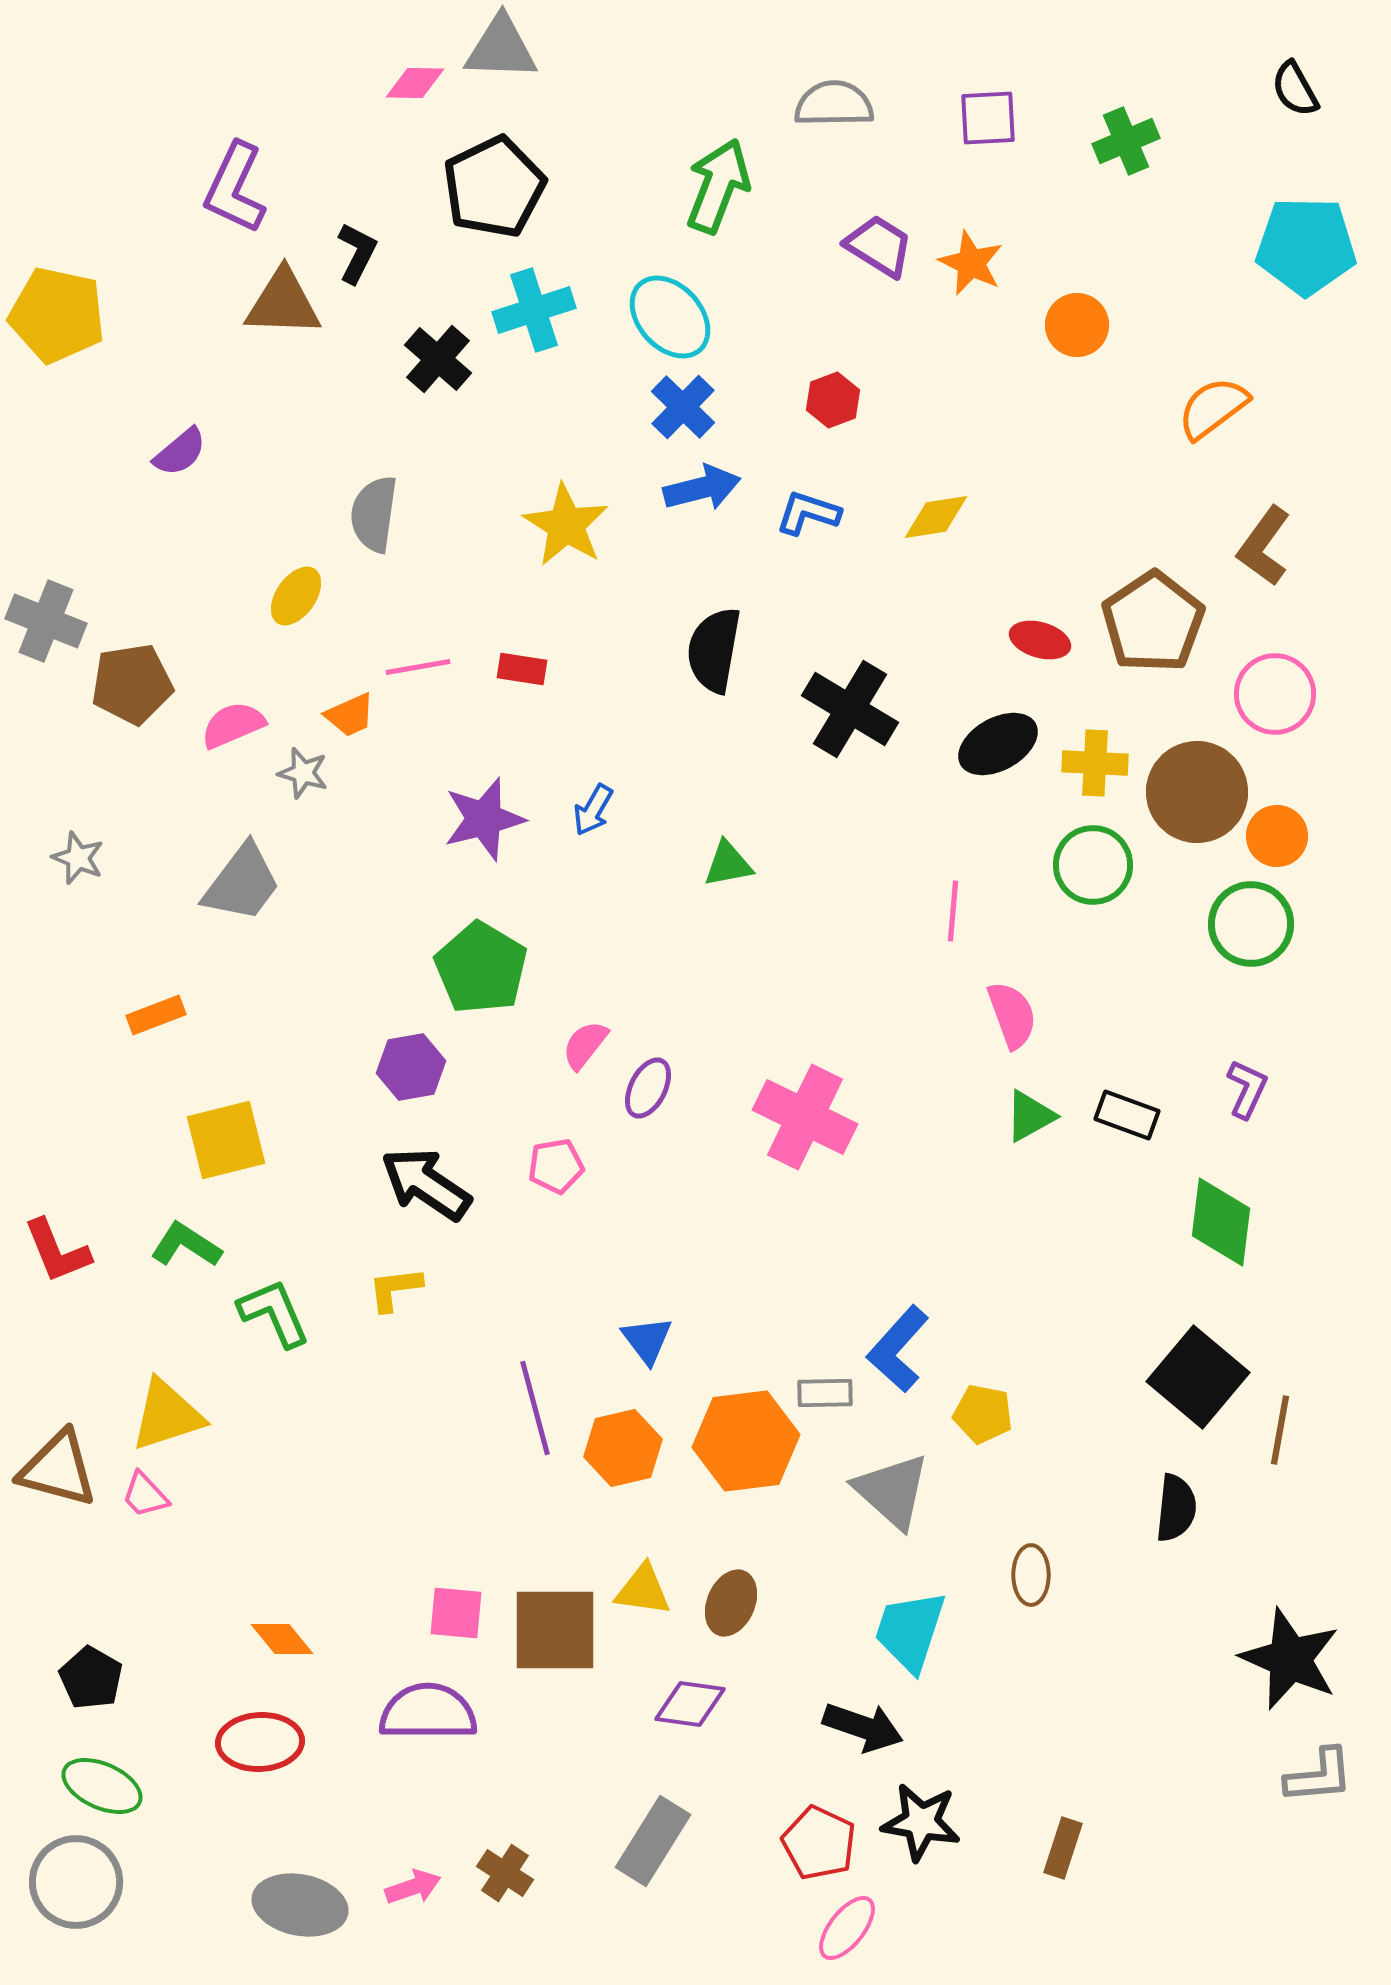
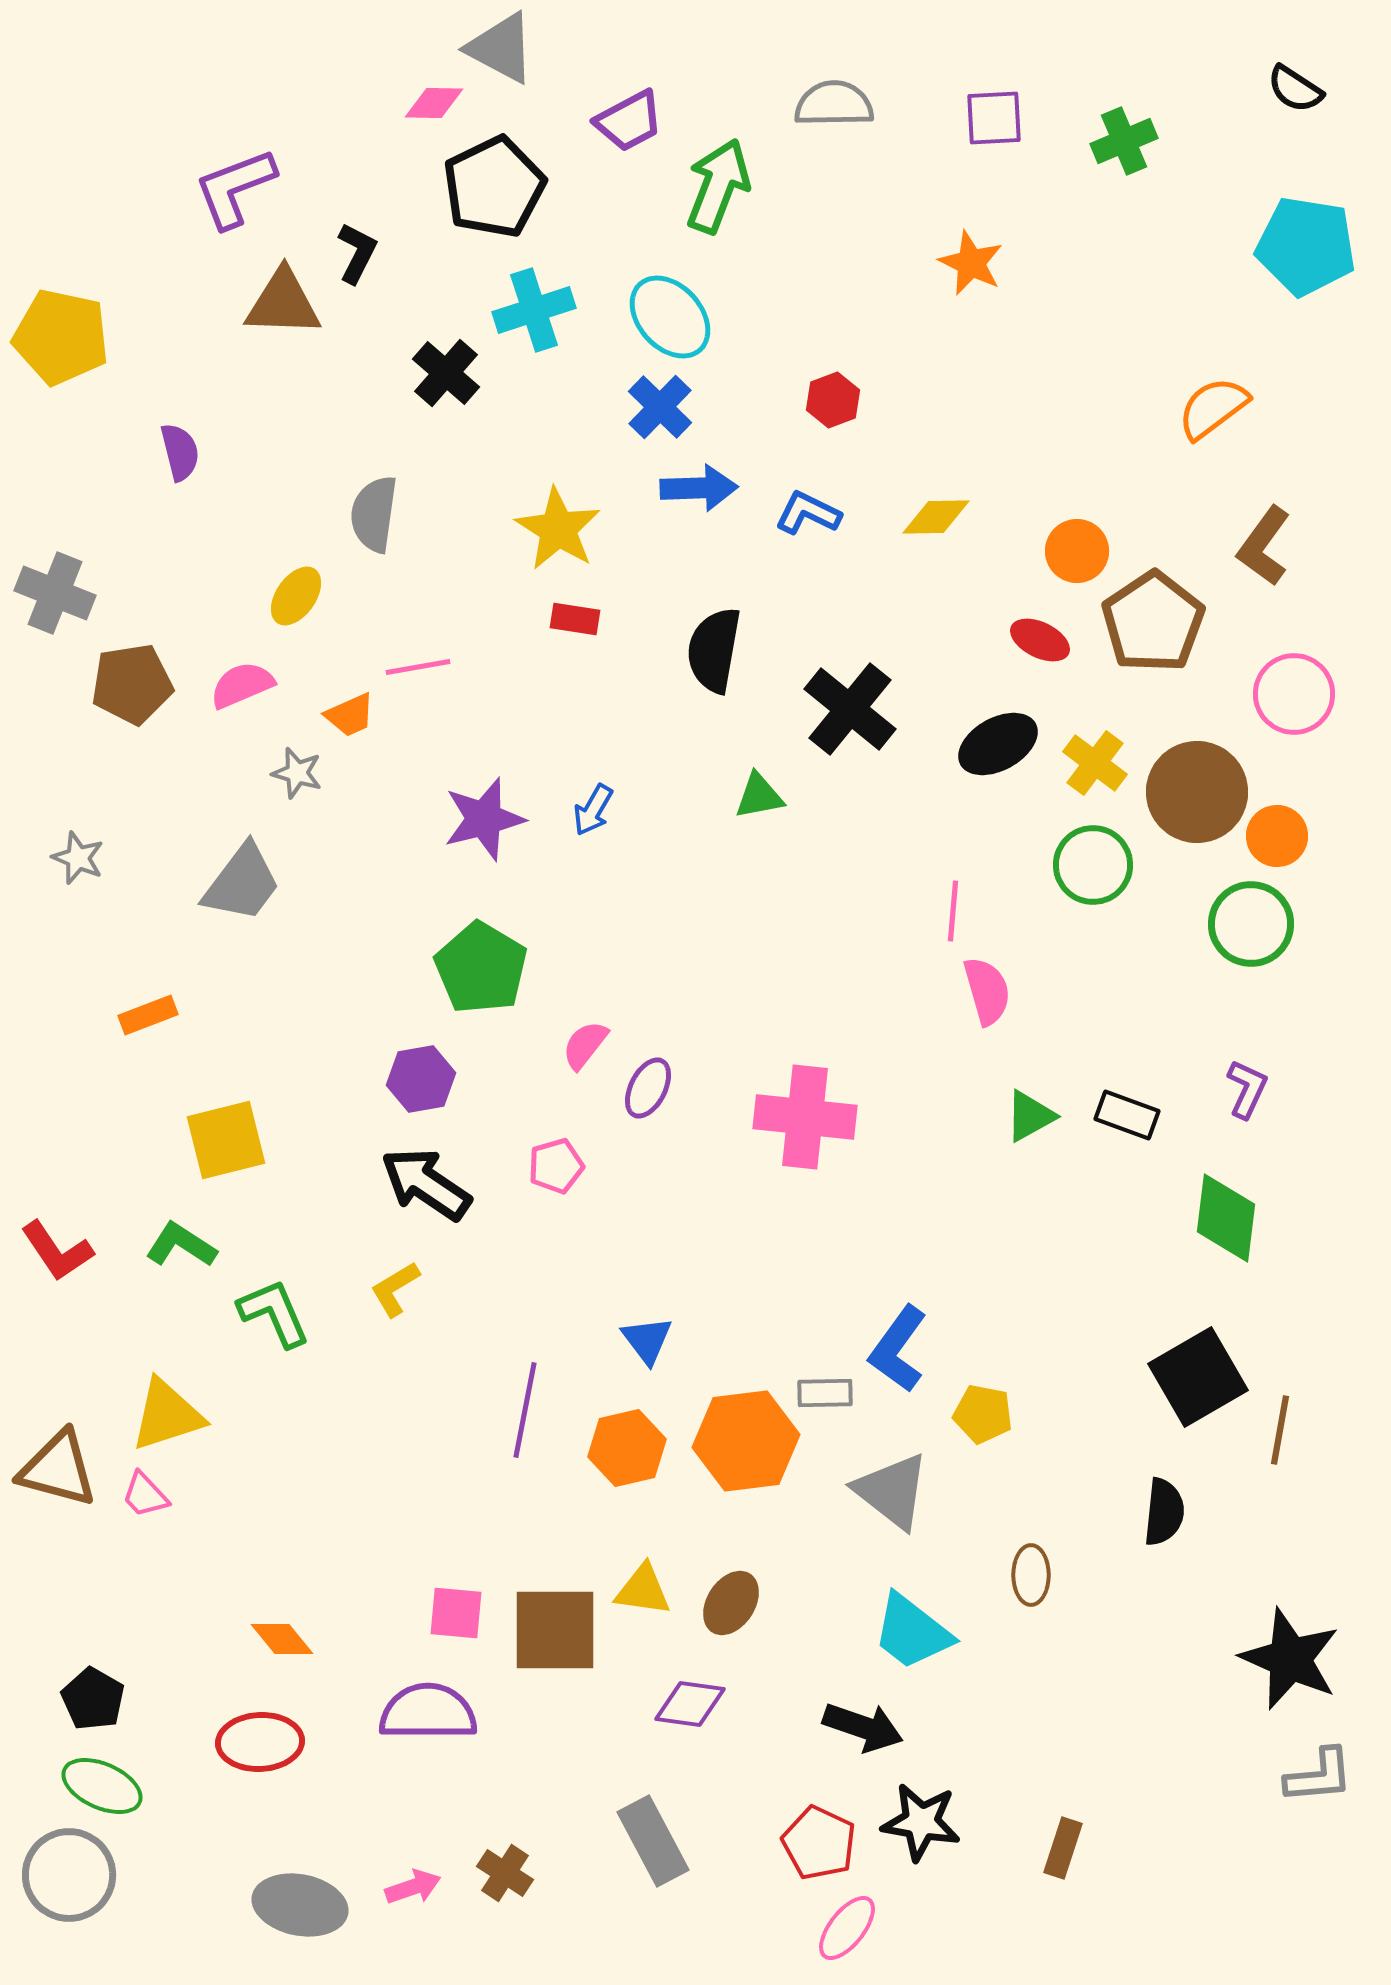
gray triangle at (501, 48): rotated 26 degrees clockwise
pink diamond at (415, 83): moved 19 px right, 20 px down
black semicircle at (1295, 89): rotated 28 degrees counterclockwise
purple square at (988, 118): moved 6 px right
green cross at (1126, 141): moved 2 px left
purple L-shape at (235, 188): rotated 44 degrees clockwise
purple trapezoid at (879, 246): moved 250 px left, 125 px up; rotated 120 degrees clockwise
cyan pentagon at (1306, 246): rotated 8 degrees clockwise
yellow pentagon at (57, 315): moved 4 px right, 22 px down
orange circle at (1077, 325): moved 226 px down
black cross at (438, 359): moved 8 px right, 14 px down
blue cross at (683, 407): moved 23 px left
purple semicircle at (180, 452): rotated 64 degrees counterclockwise
blue arrow at (702, 488): moved 3 px left; rotated 12 degrees clockwise
blue L-shape at (808, 513): rotated 8 degrees clockwise
yellow diamond at (936, 517): rotated 8 degrees clockwise
yellow star at (566, 525): moved 8 px left, 4 px down
gray cross at (46, 621): moved 9 px right, 28 px up
red ellipse at (1040, 640): rotated 10 degrees clockwise
red rectangle at (522, 669): moved 53 px right, 50 px up
pink circle at (1275, 694): moved 19 px right
black cross at (850, 709): rotated 8 degrees clockwise
pink semicircle at (233, 725): moved 9 px right, 40 px up
yellow cross at (1095, 763): rotated 34 degrees clockwise
gray star at (303, 773): moved 6 px left
green triangle at (728, 864): moved 31 px right, 68 px up
orange rectangle at (156, 1015): moved 8 px left
pink semicircle at (1012, 1015): moved 25 px left, 24 px up; rotated 4 degrees clockwise
purple hexagon at (411, 1067): moved 10 px right, 12 px down
pink cross at (805, 1117): rotated 20 degrees counterclockwise
pink pentagon at (556, 1166): rotated 6 degrees counterclockwise
green diamond at (1221, 1222): moved 5 px right, 4 px up
green L-shape at (186, 1245): moved 5 px left
red L-shape at (57, 1251): rotated 12 degrees counterclockwise
yellow L-shape at (395, 1289): rotated 24 degrees counterclockwise
blue L-shape at (898, 1349): rotated 6 degrees counterclockwise
black square at (1198, 1377): rotated 20 degrees clockwise
purple line at (535, 1408): moved 10 px left, 2 px down; rotated 26 degrees clockwise
orange hexagon at (623, 1448): moved 4 px right
gray triangle at (892, 1491): rotated 4 degrees counterclockwise
black semicircle at (1176, 1508): moved 12 px left, 4 px down
brown ellipse at (731, 1603): rotated 10 degrees clockwise
cyan trapezoid at (910, 1631): moved 2 px right, 1 px down; rotated 70 degrees counterclockwise
black pentagon at (91, 1678): moved 2 px right, 21 px down
gray rectangle at (653, 1841): rotated 60 degrees counterclockwise
gray circle at (76, 1882): moved 7 px left, 7 px up
